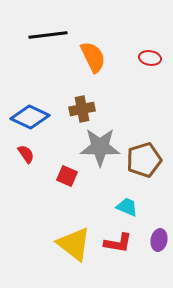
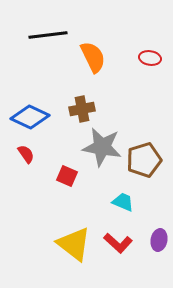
gray star: moved 2 px right; rotated 9 degrees clockwise
cyan trapezoid: moved 4 px left, 5 px up
red L-shape: rotated 32 degrees clockwise
